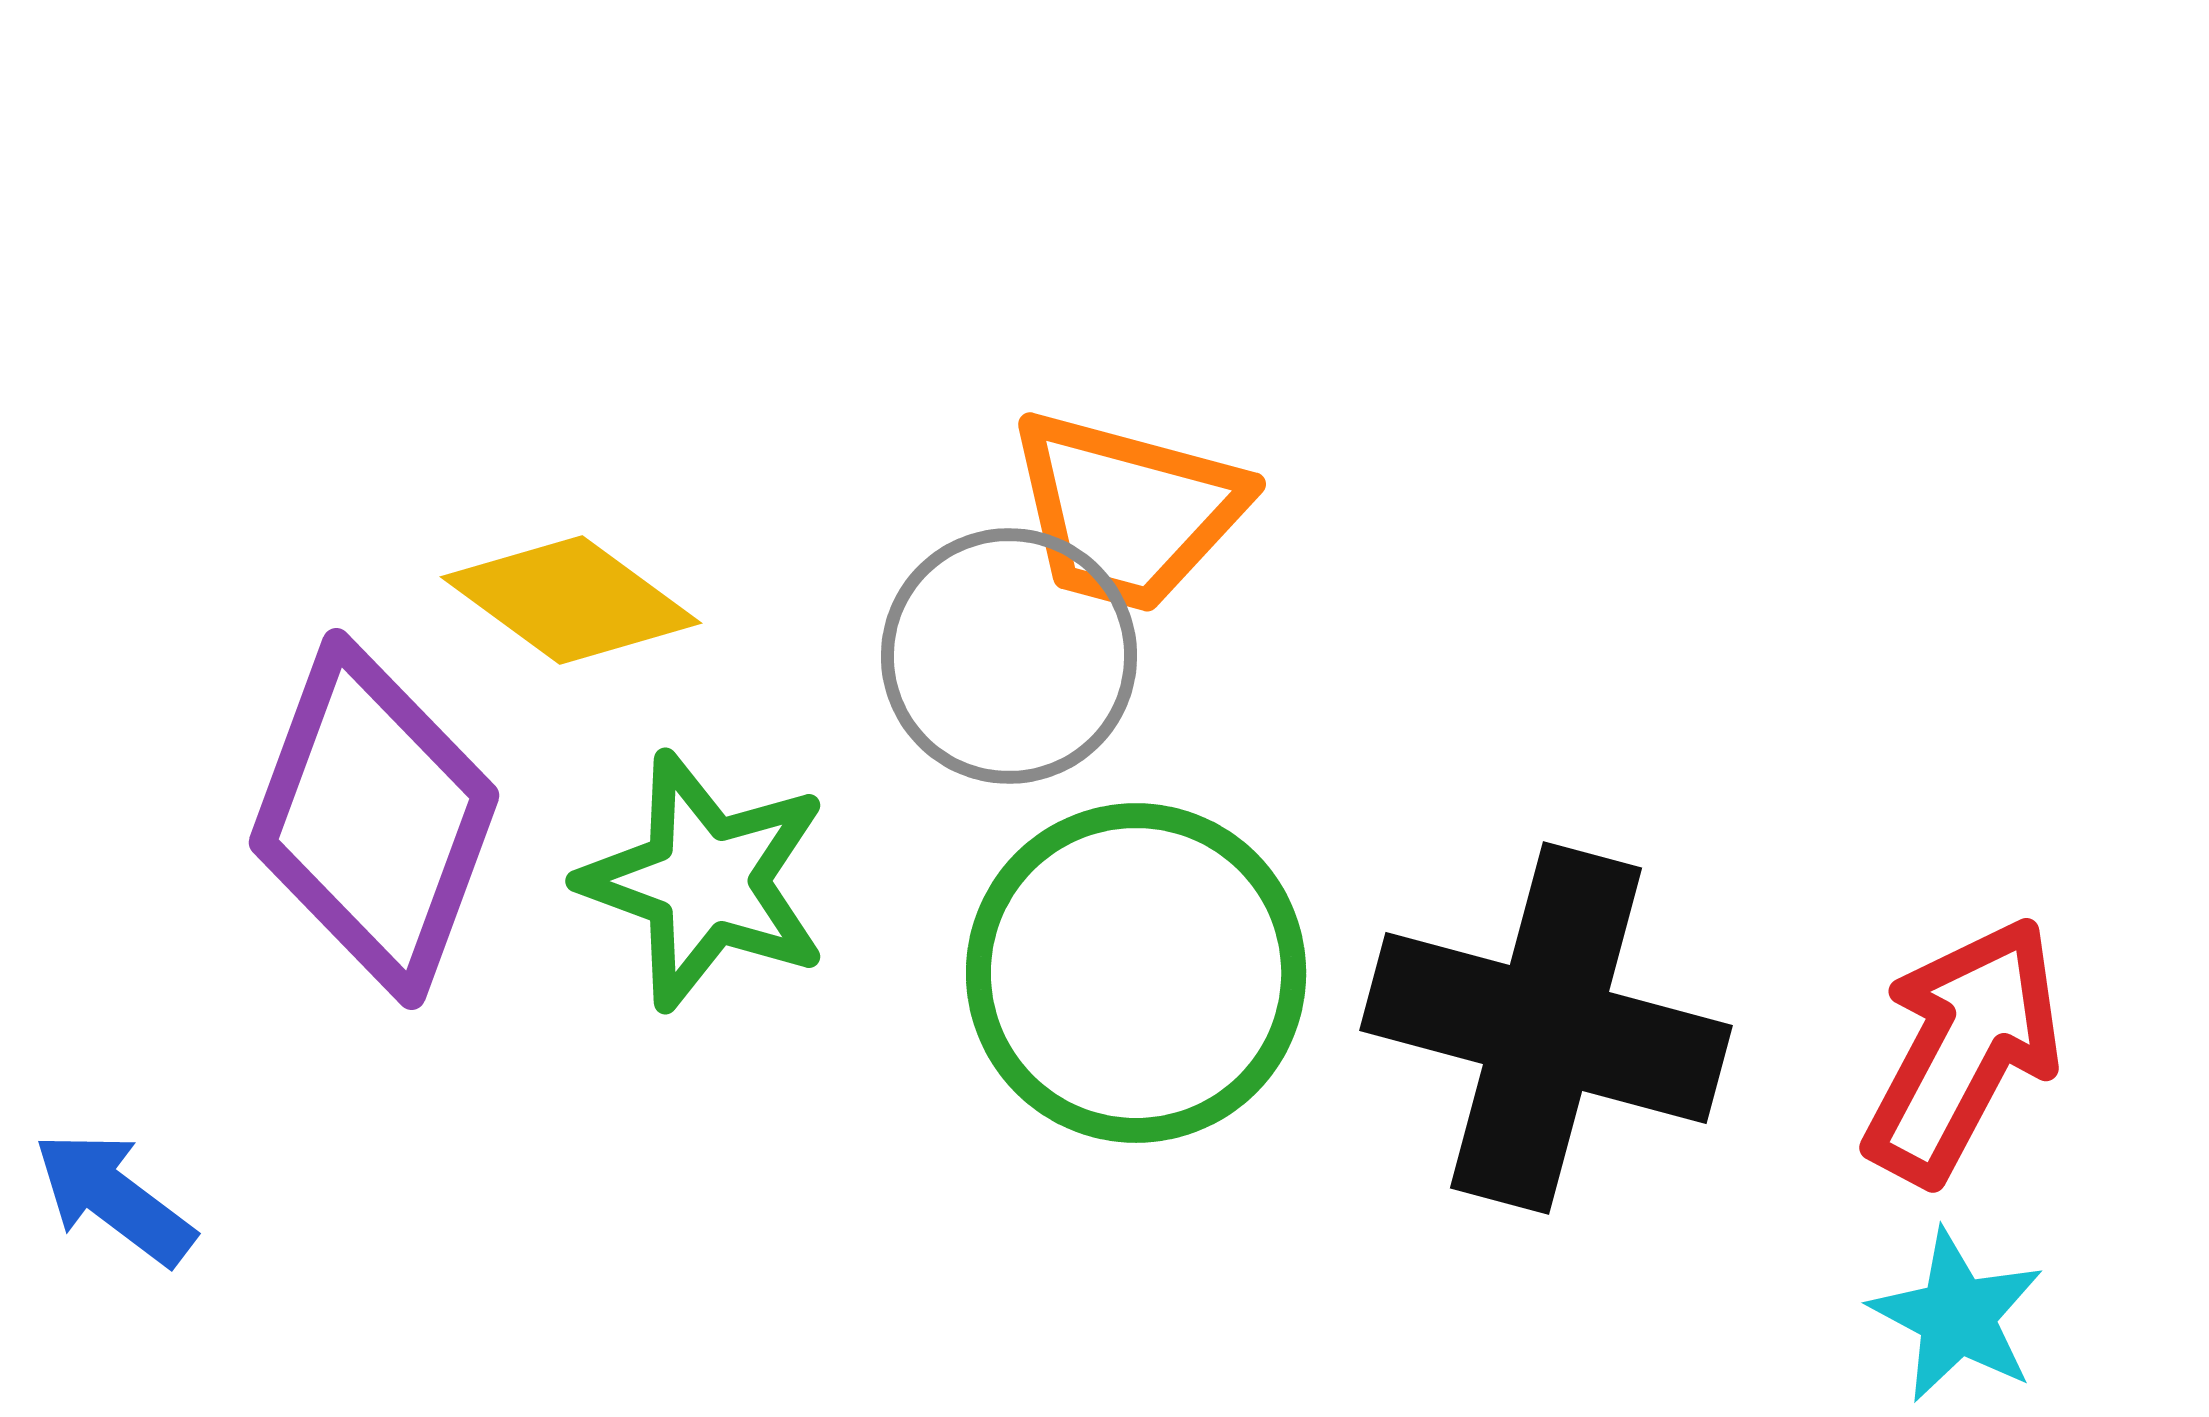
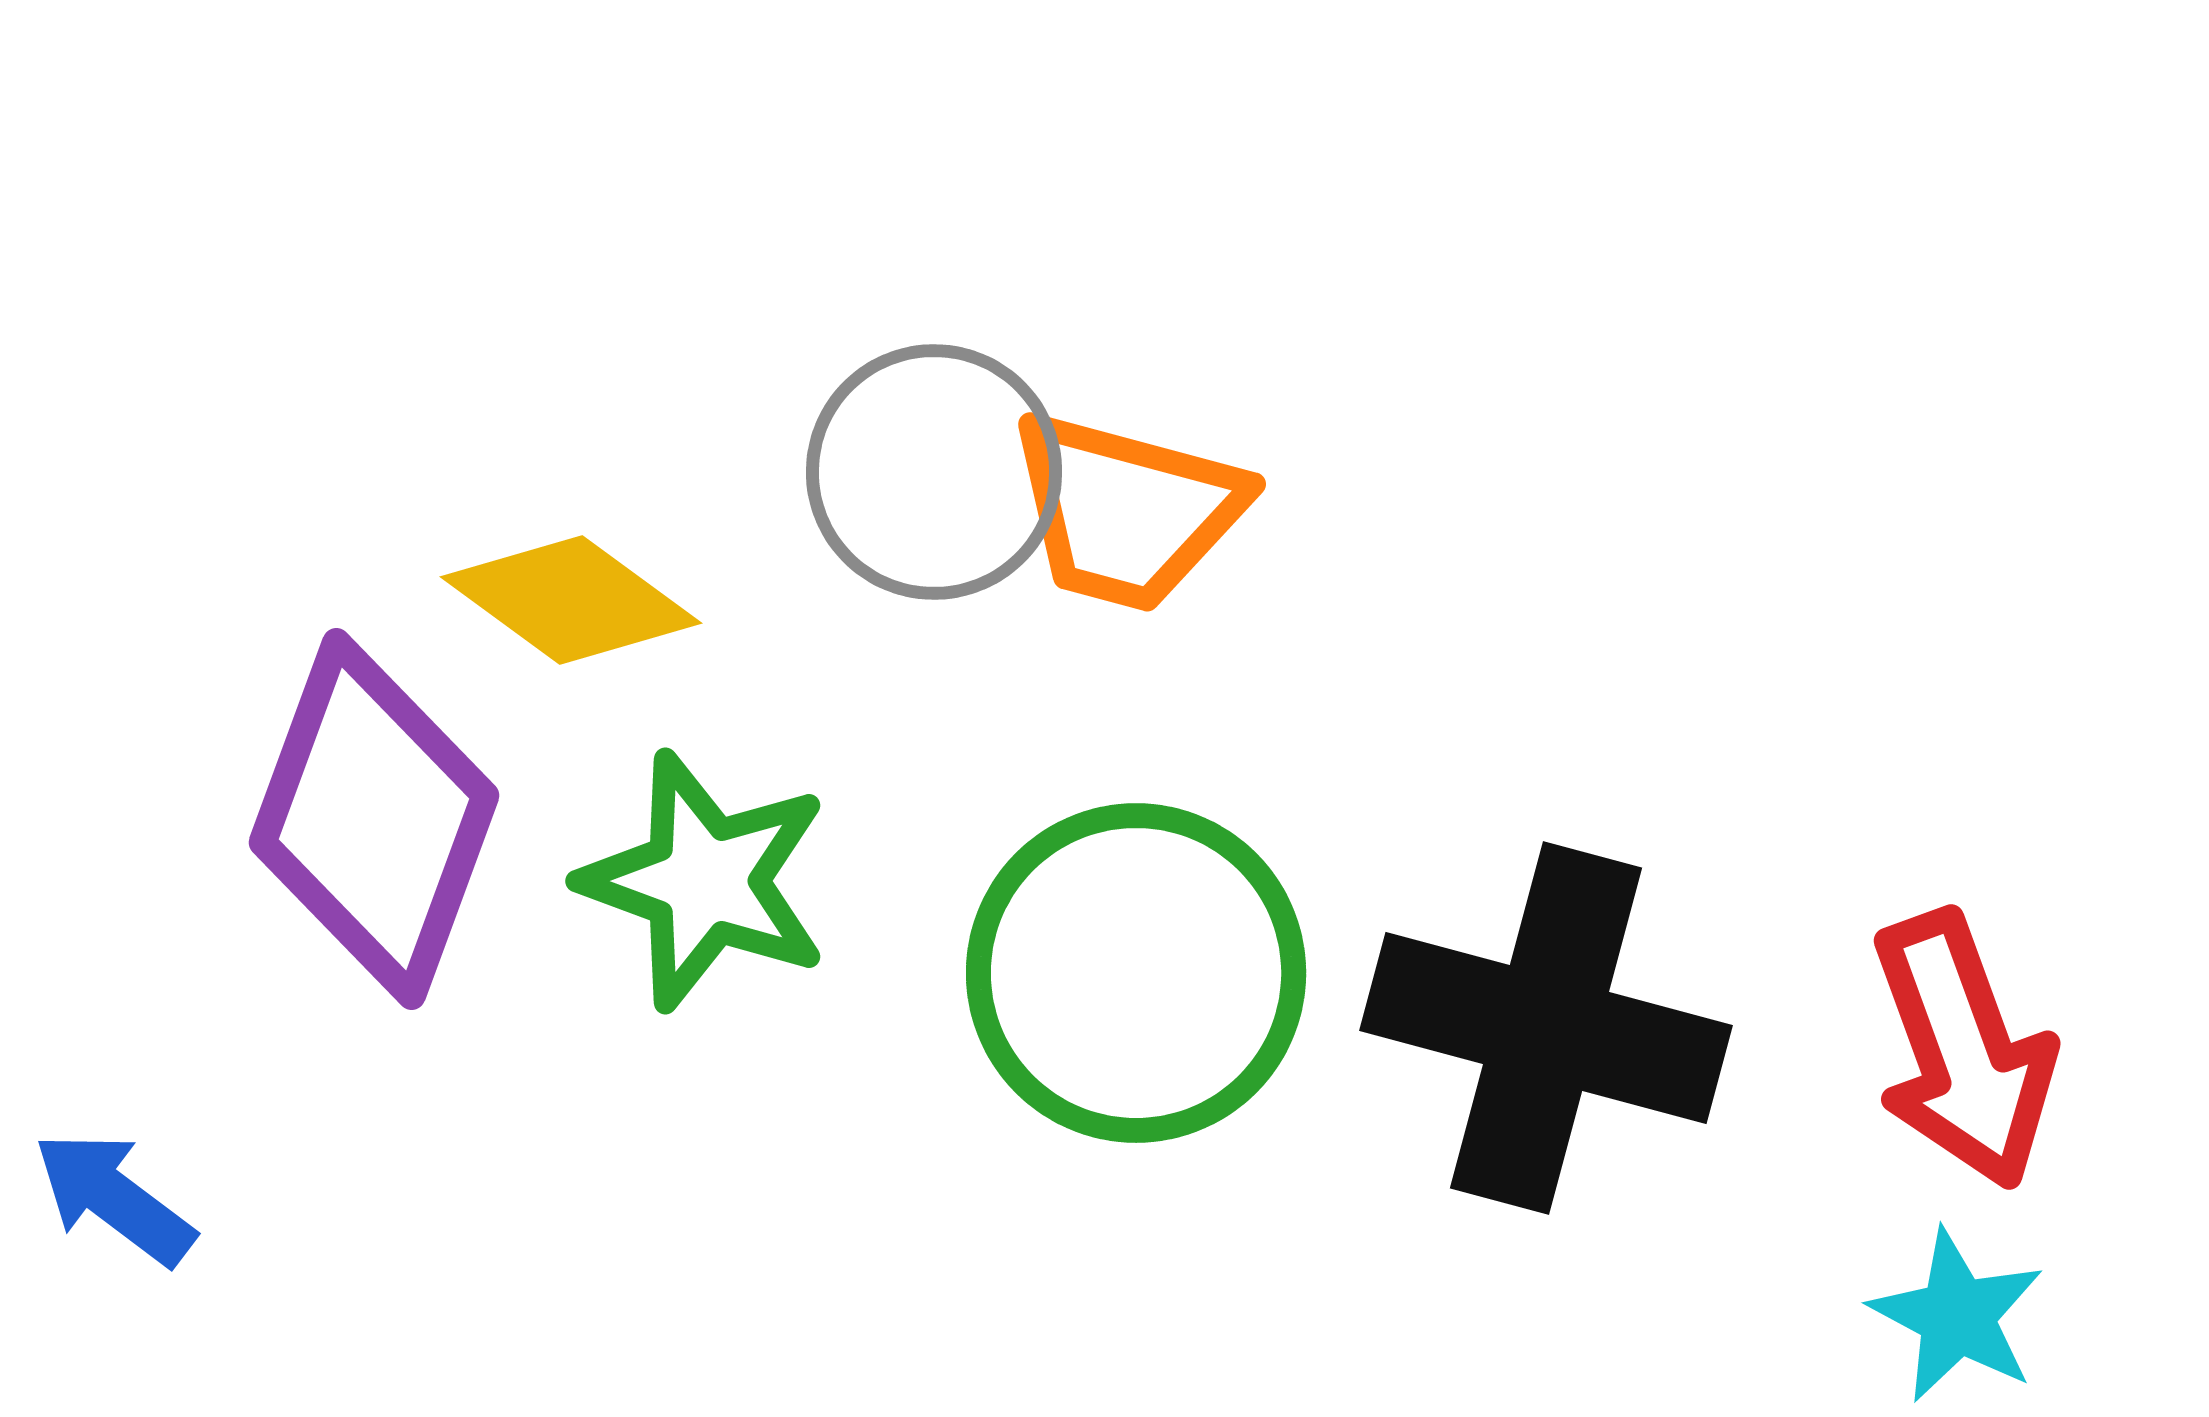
gray circle: moved 75 px left, 184 px up
red arrow: rotated 132 degrees clockwise
